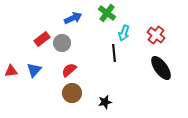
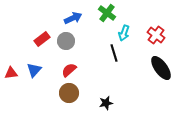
gray circle: moved 4 px right, 2 px up
black line: rotated 12 degrees counterclockwise
red triangle: moved 2 px down
brown circle: moved 3 px left
black star: moved 1 px right, 1 px down
